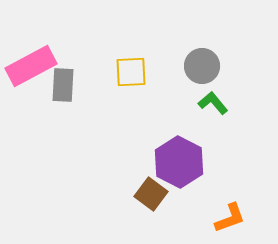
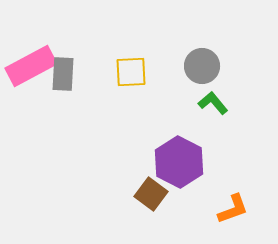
gray rectangle: moved 11 px up
orange L-shape: moved 3 px right, 9 px up
